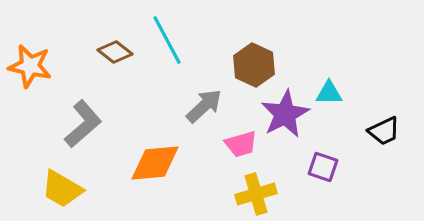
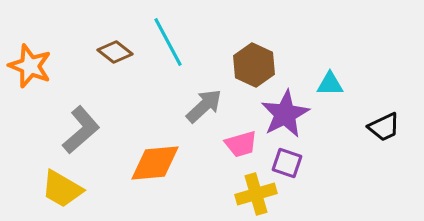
cyan line: moved 1 px right, 2 px down
orange star: rotated 9 degrees clockwise
cyan triangle: moved 1 px right, 9 px up
gray L-shape: moved 2 px left, 6 px down
black trapezoid: moved 4 px up
purple square: moved 36 px left, 4 px up
